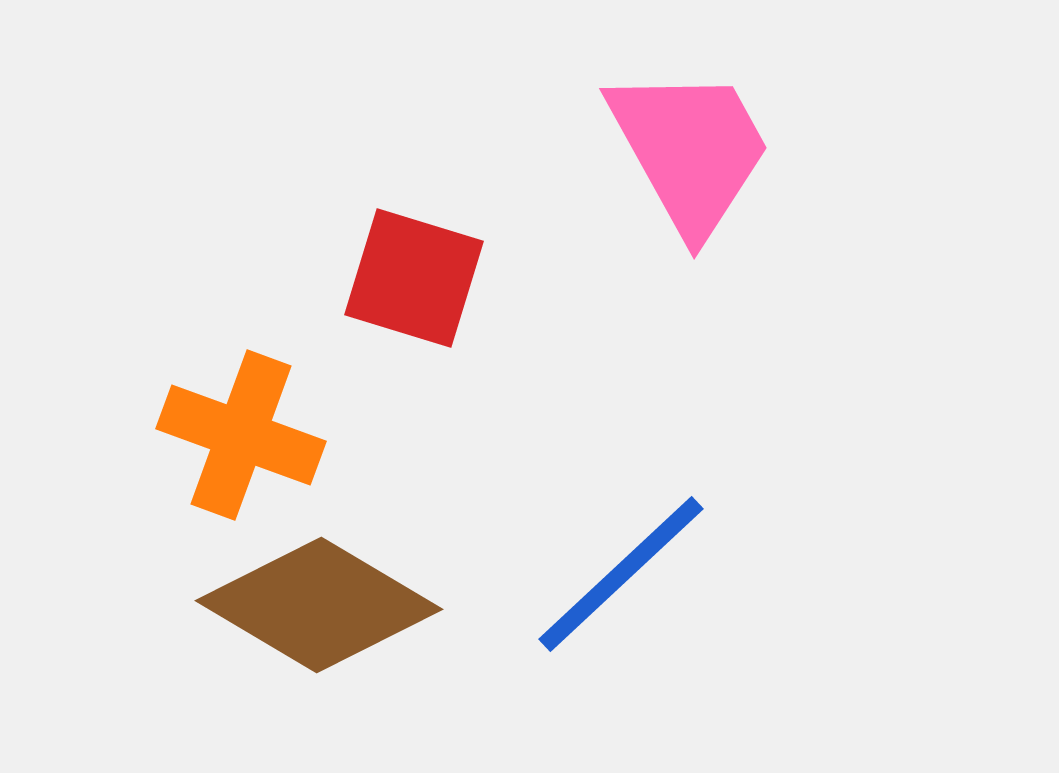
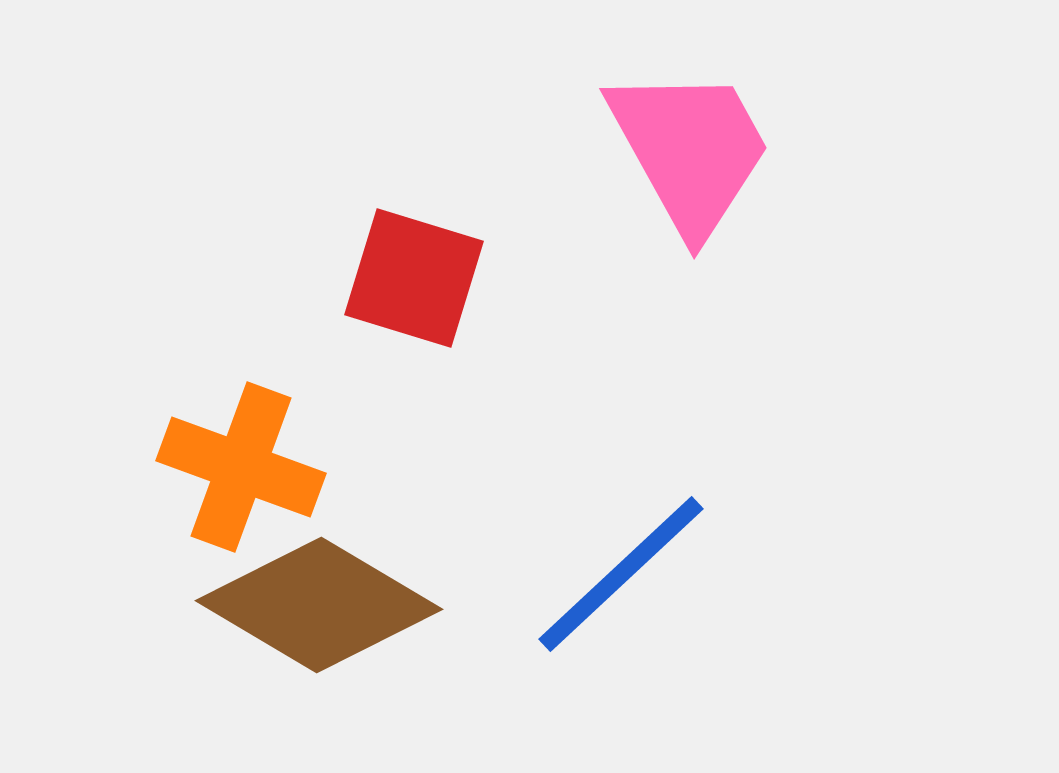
orange cross: moved 32 px down
